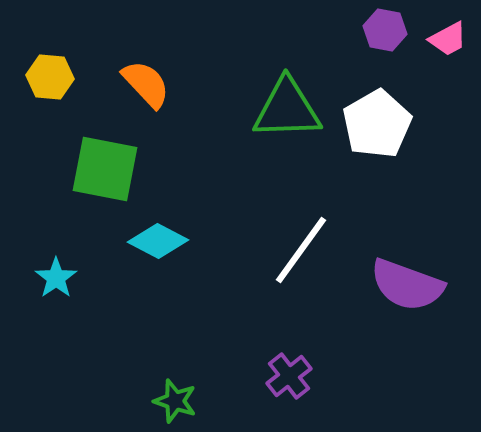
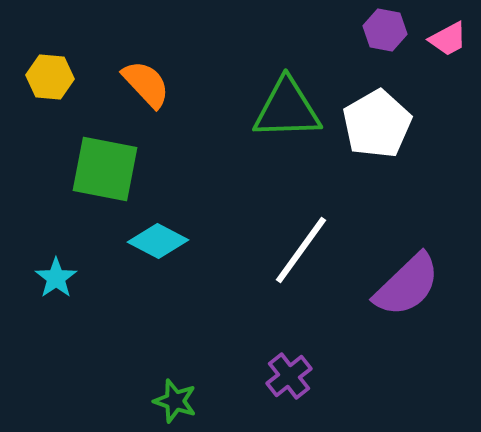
purple semicircle: rotated 64 degrees counterclockwise
